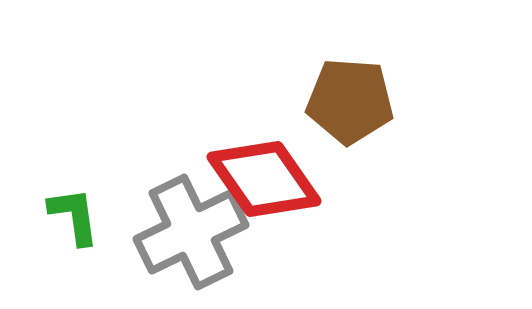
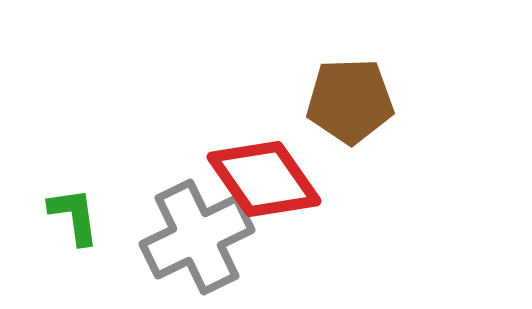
brown pentagon: rotated 6 degrees counterclockwise
gray cross: moved 6 px right, 5 px down
